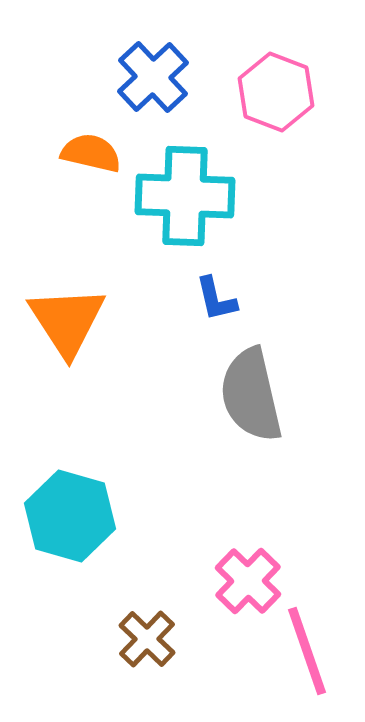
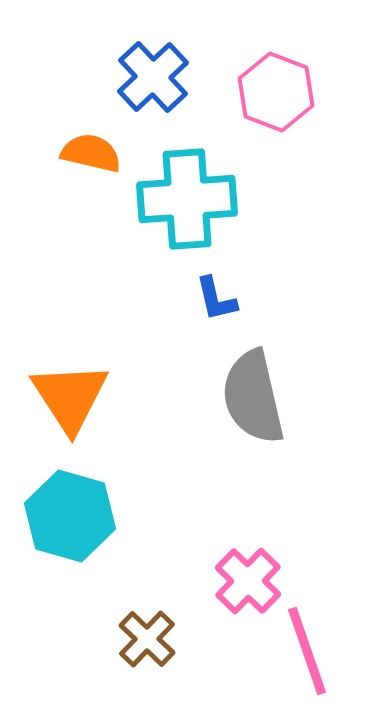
cyan cross: moved 2 px right, 3 px down; rotated 6 degrees counterclockwise
orange triangle: moved 3 px right, 76 px down
gray semicircle: moved 2 px right, 2 px down
